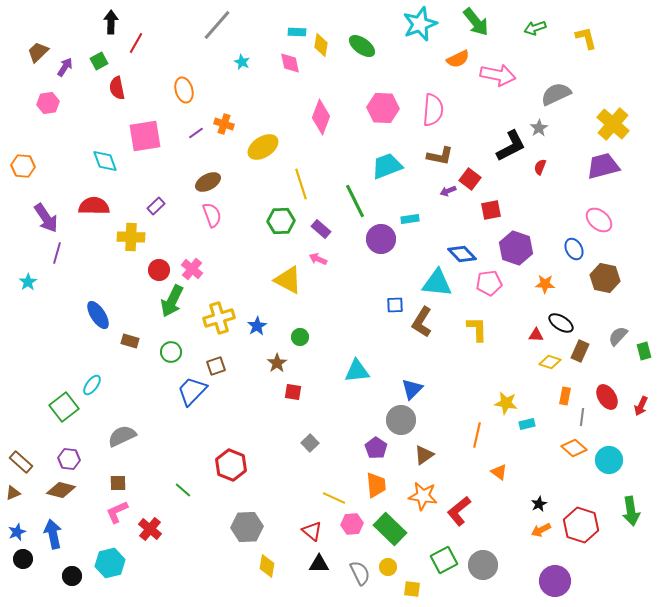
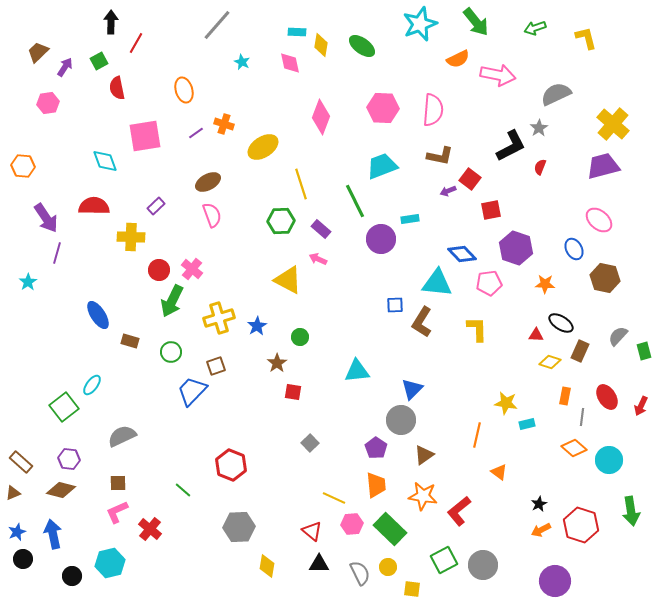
cyan trapezoid at (387, 166): moved 5 px left
gray hexagon at (247, 527): moved 8 px left
